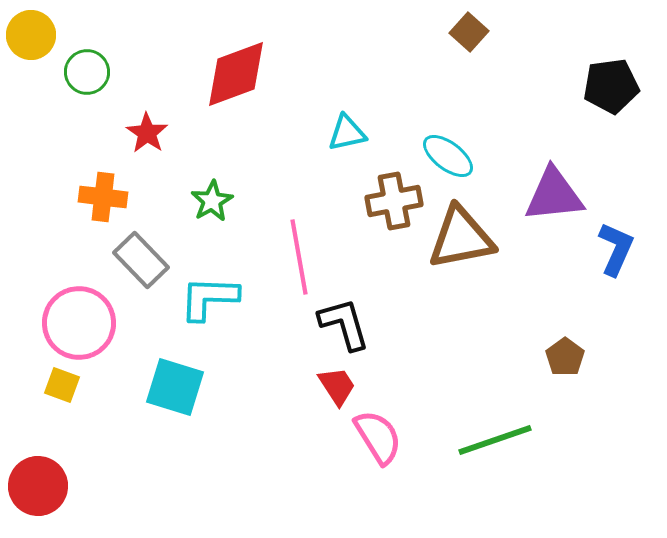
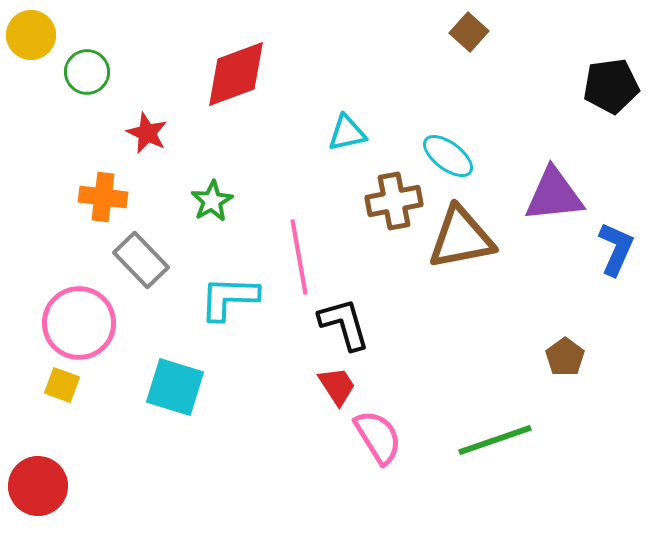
red star: rotated 9 degrees counterclockwise
cyan L-shape: moved 20 px right
